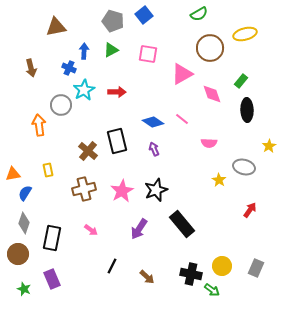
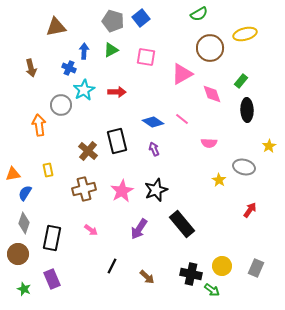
blue square at (144, 15): moved 3 px left, 3 px down
pink square at (148, 54): moved 2 px left, 3 px down
